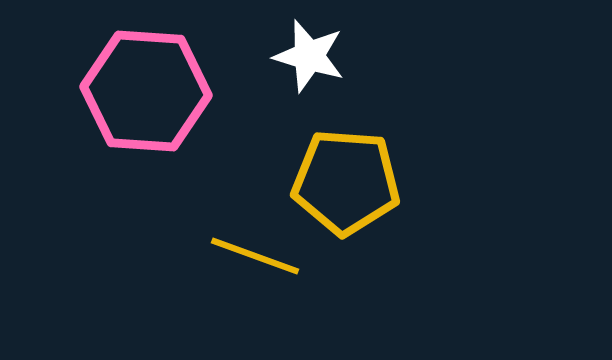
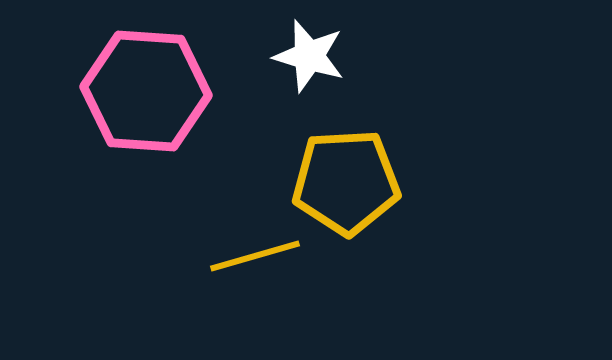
yellow pentagon: rotated 7 degrees counterclockwise
yellow line: rotated 36 degrees counterclockwise
